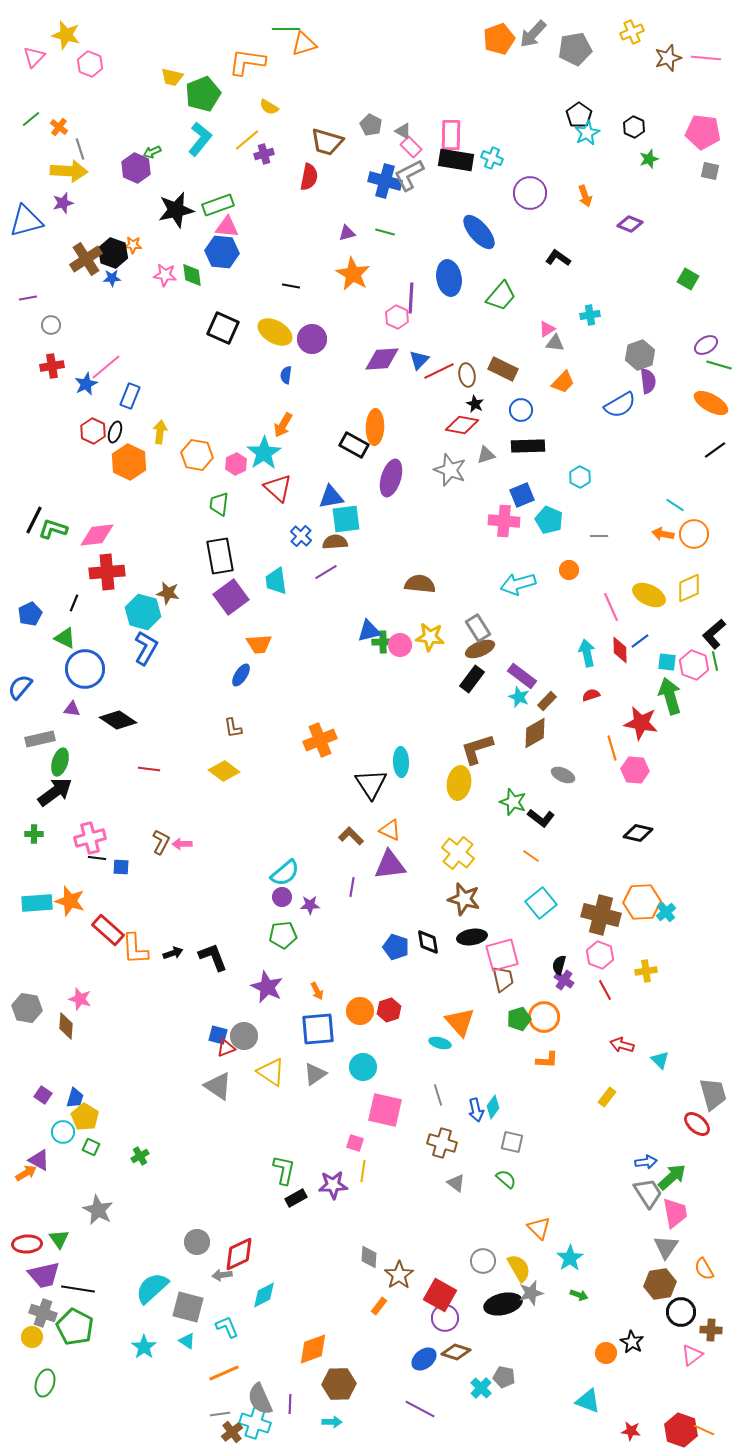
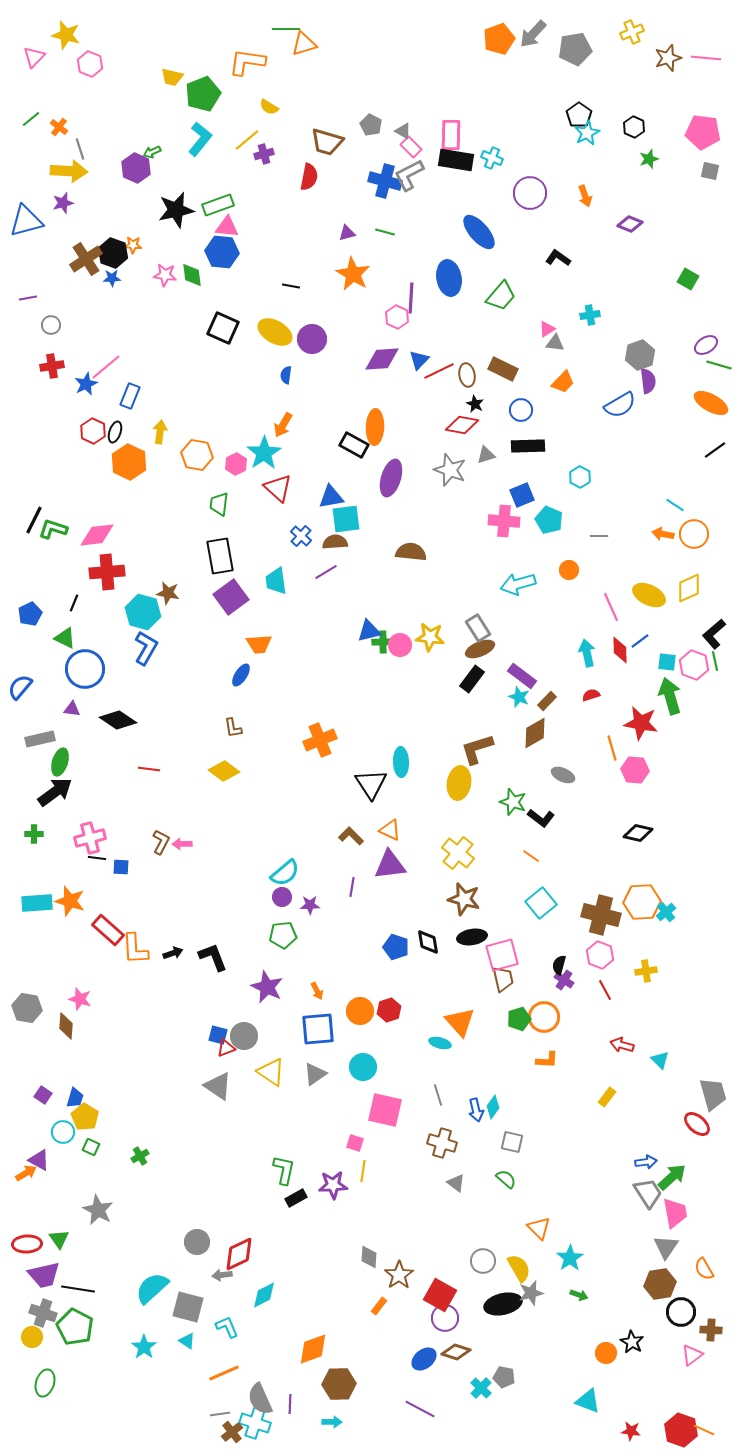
brown semicircle at (420, 584): moved 9 px left, 32 px up
